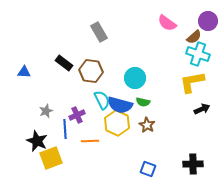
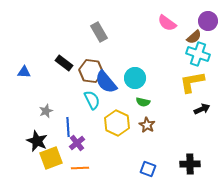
cyan semicircle: moved 10 px left
blue semicircle: moved 14 px left, 23 px up; rotated 35 degrees clockwise
purple cross: moved 28 px down; rotated 14 degrees counterclockwise
blue line: moved 3 px right, 2 px up
orange line: moved 10 px left, 27 px down
black cross: moved 3 px left
